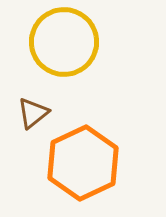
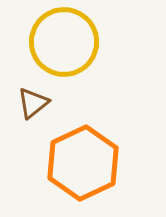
brown triangle: moved 10 px up
